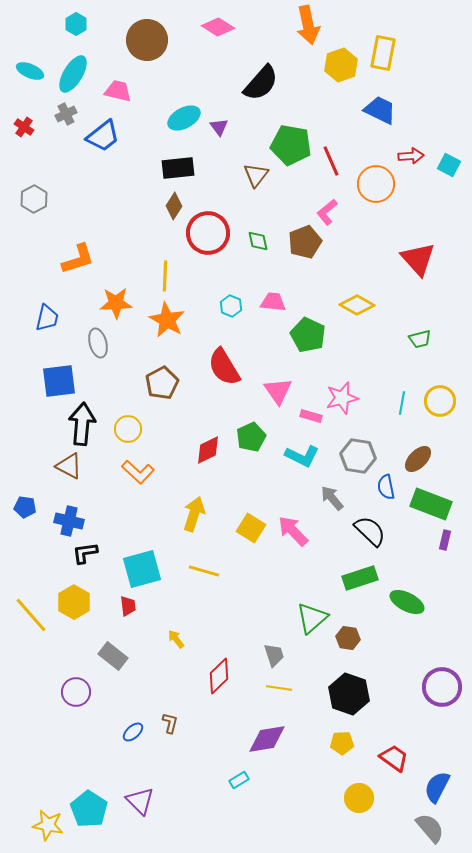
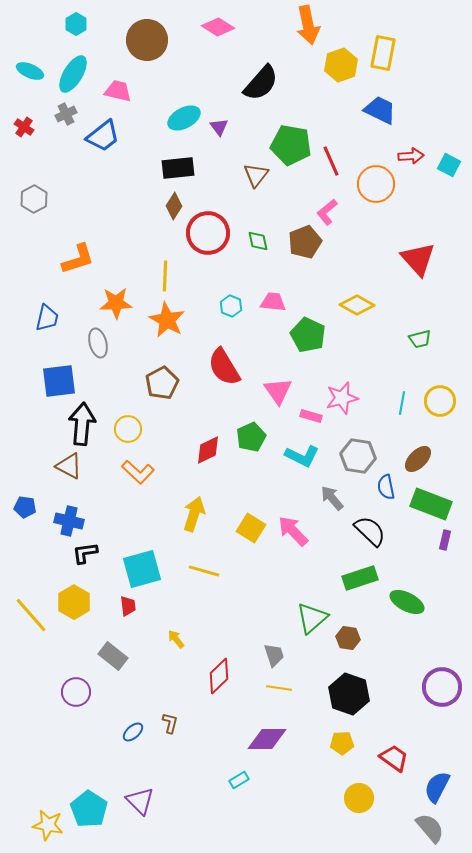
purple diamond at (267, 739): rotated 9 degrees clockwise
